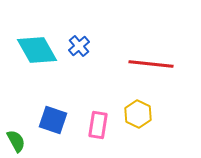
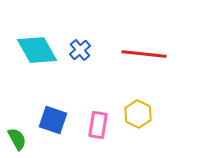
blue cross: moved 1 px right, 4 px down
red line: moved 7 px left, 10 px up
green semicircle: moved 1 px right, 2 px up
